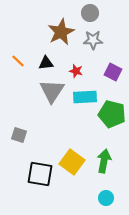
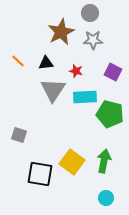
gray triangle: moved 1 px right, 1 px up
green pentagon: moved 2 px left
